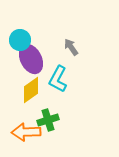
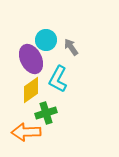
cyan circle: moved 26 px right
green cross: moved 2 px left, 7 px up
